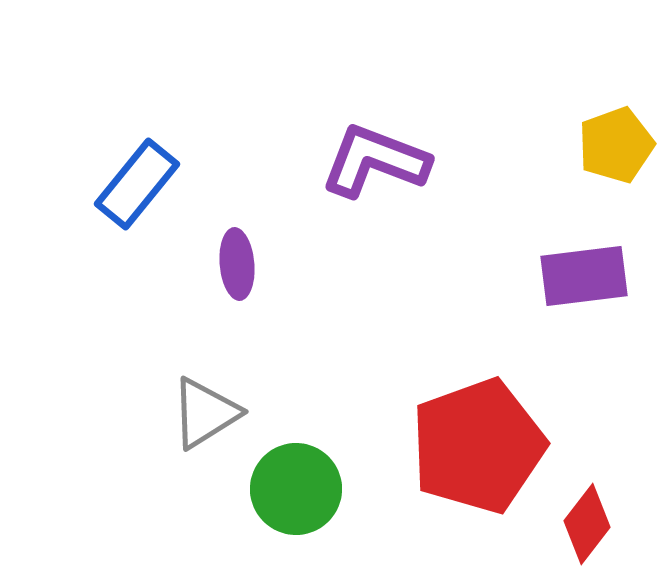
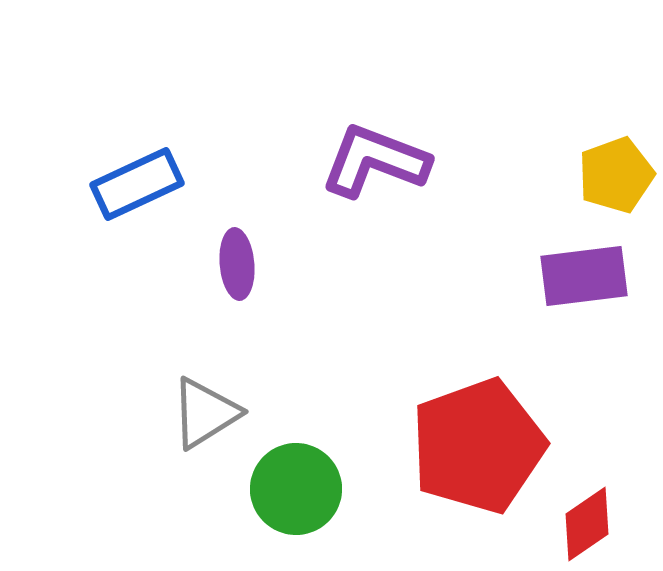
yellow pentagon: moved 30 px down
blue rectangle: rotated 26 degrees clockwise
red diamond: rotated 18 degrees clockwise
